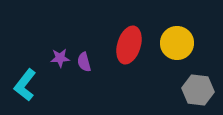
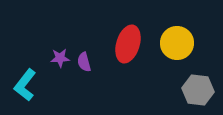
red ellipse: moved 1 px left, 1 px up
